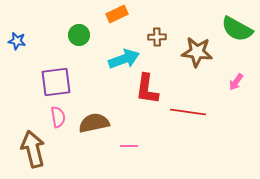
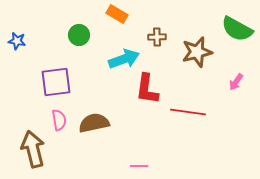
orange rectangle: rotated 55 degrees clockwise
brown star: rotated 20 degrees counterclockwise
pink semicircle: moved 1 px right, 3 px down
pink line: moved 10 px right, 20 px down
